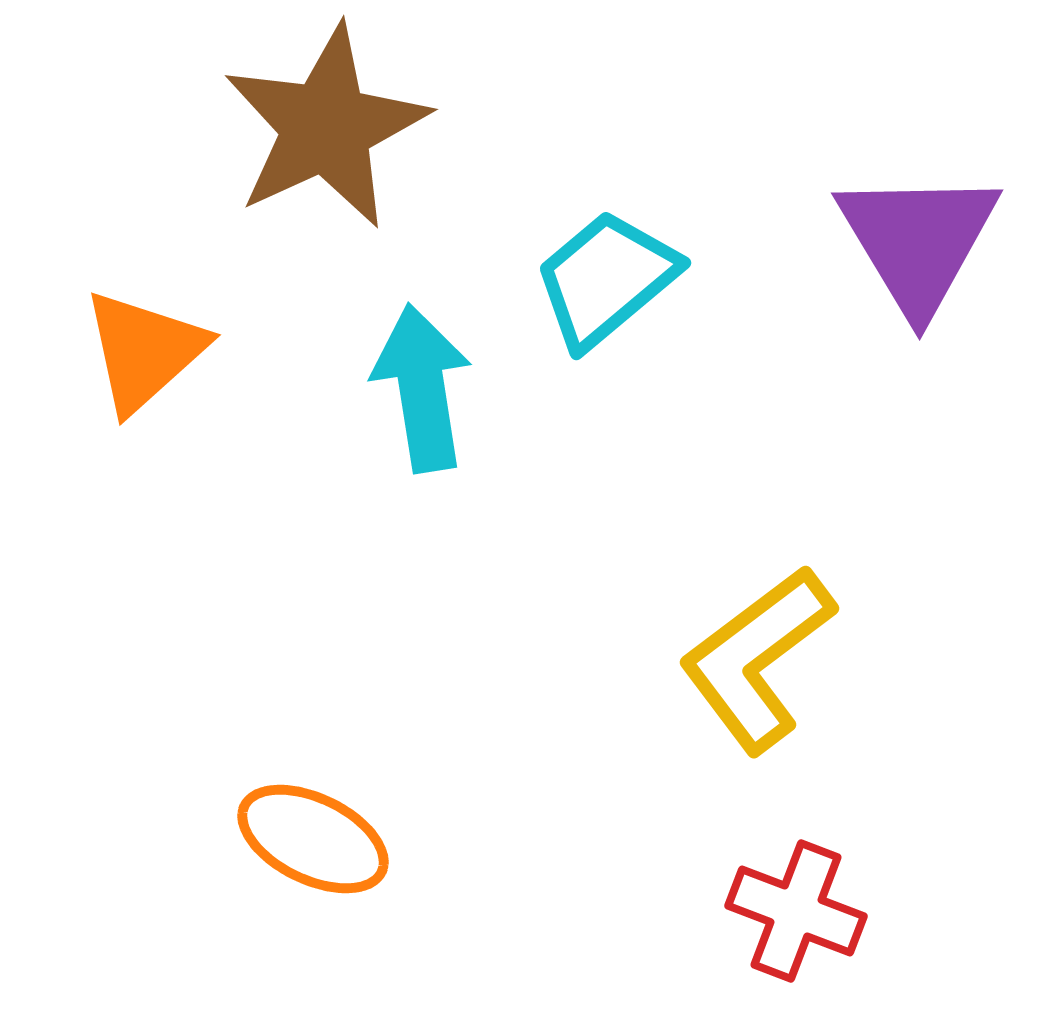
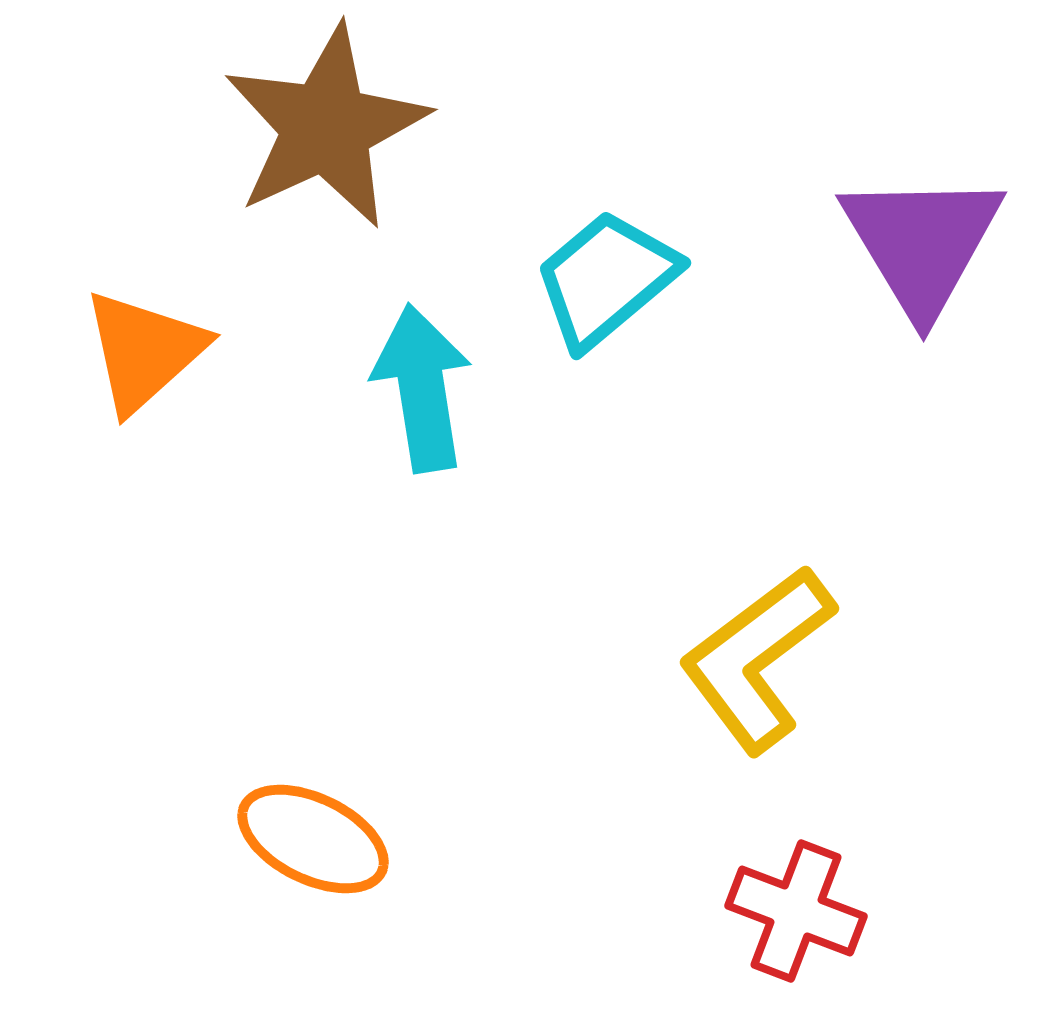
purple triangle: moved 4 px right, 2 px down
